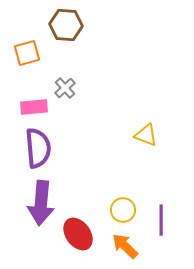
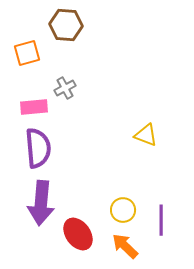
gray cross: rotated 15 degrees clockwise
